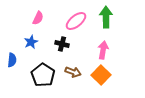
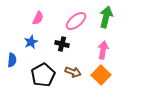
green arrow: rotated 15 degrees clockwise
black pentagon: rotated 10 degrees clockwise
